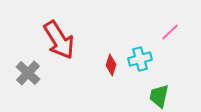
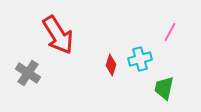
pink line: rotated 18 degrees counterclockwise
red arrow: moved 1 px left, 5 px up
gray cross: rotated 10 degrees counterclockwise
green trapezoid: moved 5 px right, 8 px up
